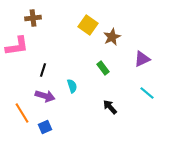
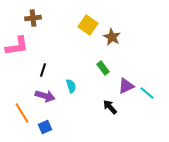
brown star: rotated 18 degrees counterclockwise
purple triangle: moved 16 px left, 27 px down
cyan semicircle: moved 1 px left
